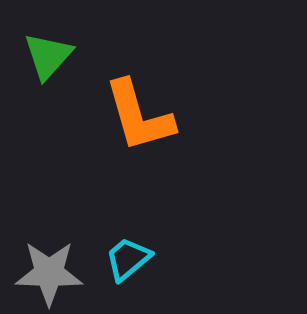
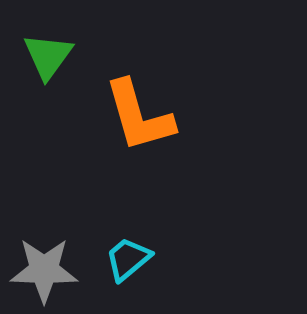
green triangle: rotated 6 degrees counterclockwise
gray star: moved 5 px left, 3 px up
